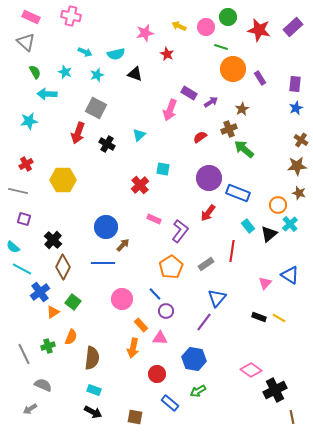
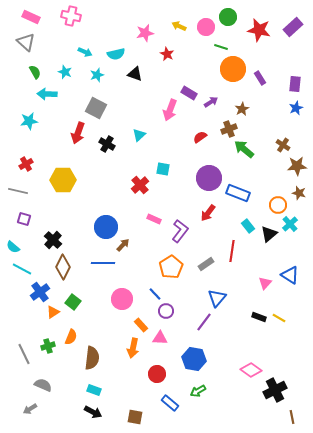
brown cross at (301, 140): moved 18 px left, 5 px down
